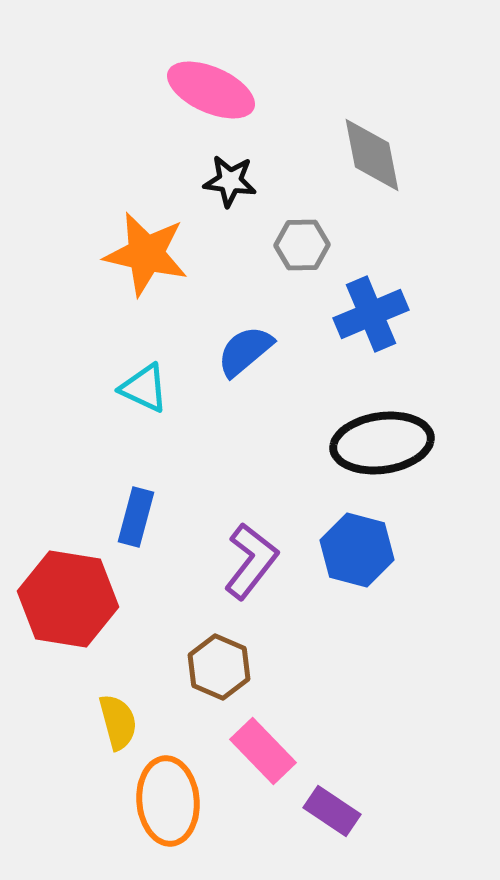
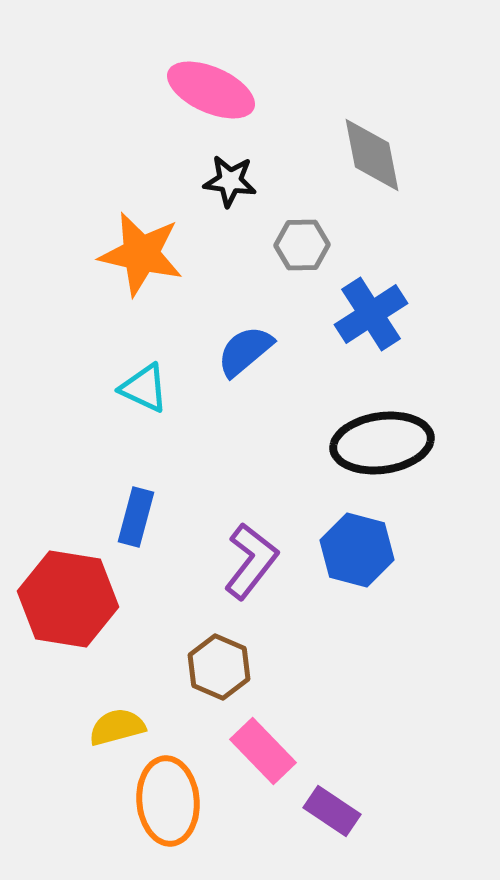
orange star: moved 5 px left
blue cross: rotated 10 degrees counterclockwise
yellow semicircle: moved 1 px left, 5 px down; rotated 90 degrees counterclockwise
